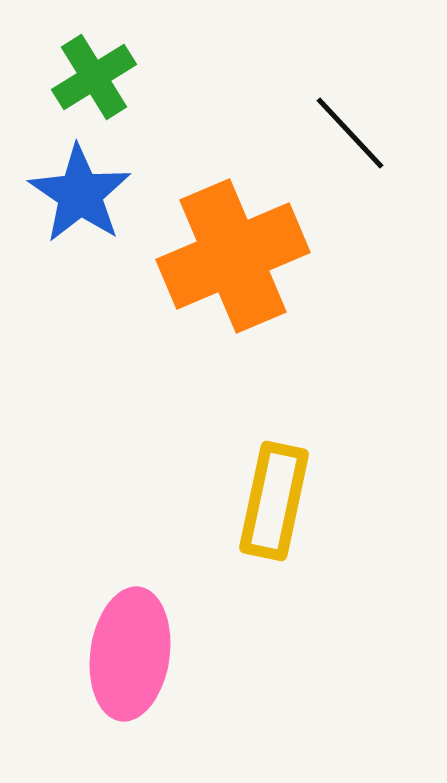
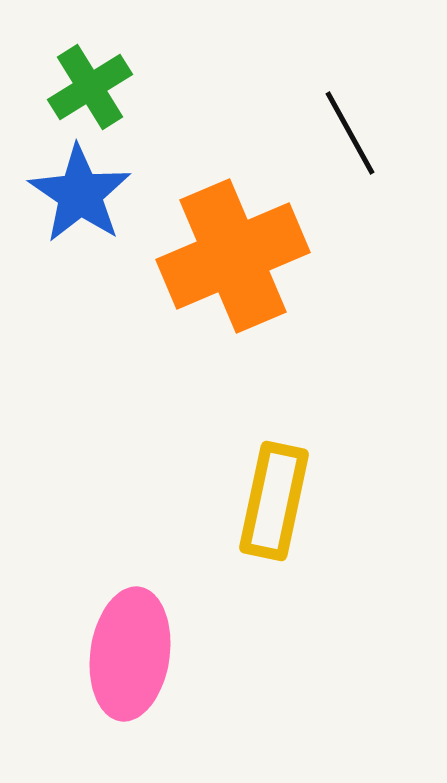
green cross: moved 4 px left, 10 px down
black line: rotated 14 degrees clockwise
